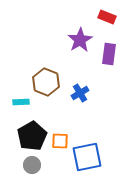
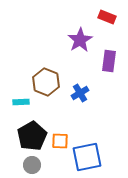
purple rectangle: moved 7 px down
